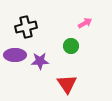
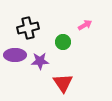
pink arrow: moved 2 px down
black cross: moved 2 px right, 1 px down
green circle: moved 8 px left, 4 px up
red triangle: moved 4 px left, 1 px up
